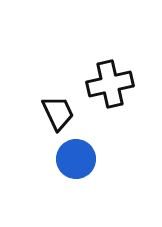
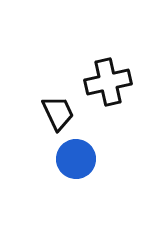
black cross: moved 2 px left, 2 px up
